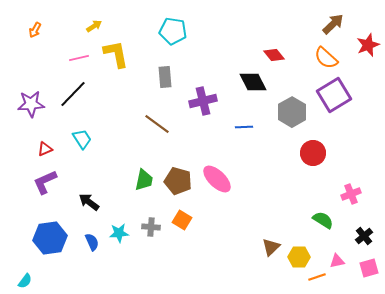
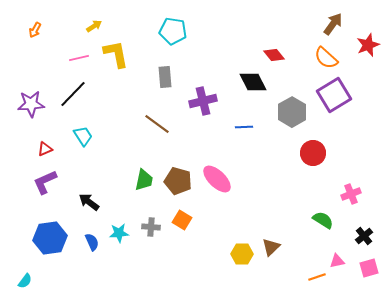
brown arrow: rotated 10 degrees counterclockwise
cyan trapezoid: moved 1 px right, 3 px up
yellow hexagon: moved 57 px left, 3 px up
